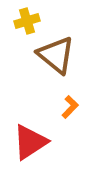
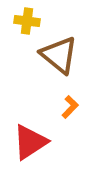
yellow cross: rotated 25 degrees clockwise
brown triangle: moved 3 px right
